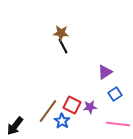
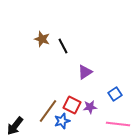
brown star: moved 19 px left, 6 px down; rotated 14 degrees clockwise
purple triangle: moved 20 px left
blue star: rotated 21 degrees clockwise
